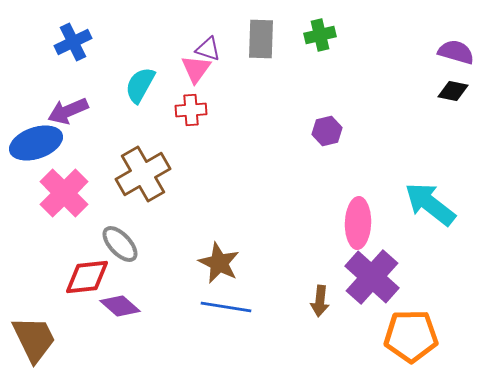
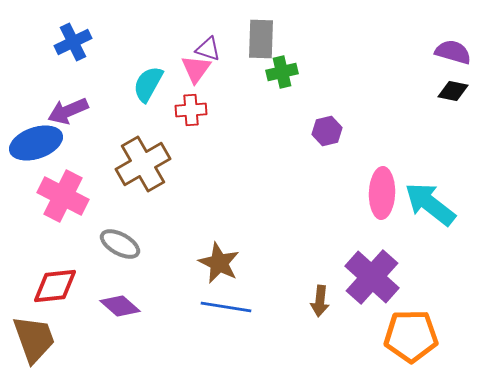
green cross: moved 38 px left, 37 px down
purple semicircle: moved 3 px left
cyan semicircle: moved 8 px right, 1 px up
brown cross: moved 10 px up
pink cross: moved 1 px left, 3 px down; rotated 18 degrees counterclockwise
pink ellipse: moved 24 px right, 30 px up
gray ellipse: rotated 18 degrees counterclockwise
red diamond: moved 32 px left, 9 px down
brown trapezoid: rotated 6 degrees clockwise
